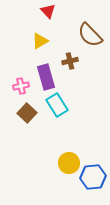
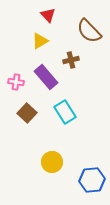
red triangle: moved 4 px down
brown semicircle: moved 1 px left, 4 px up
brown cross: moved 1 px right, 1 px up
purple rectangle: rotated 25 degrees counterclockwise
pink cross: moved 5 px left, 4 px up; rotated 21 degrees clockwise
cyan rectangle: moved 8 px right, 7 px down
yellow circle: moved 17 px left, 1 px up
blue hexagon: moved 1 px left, 3 px down
